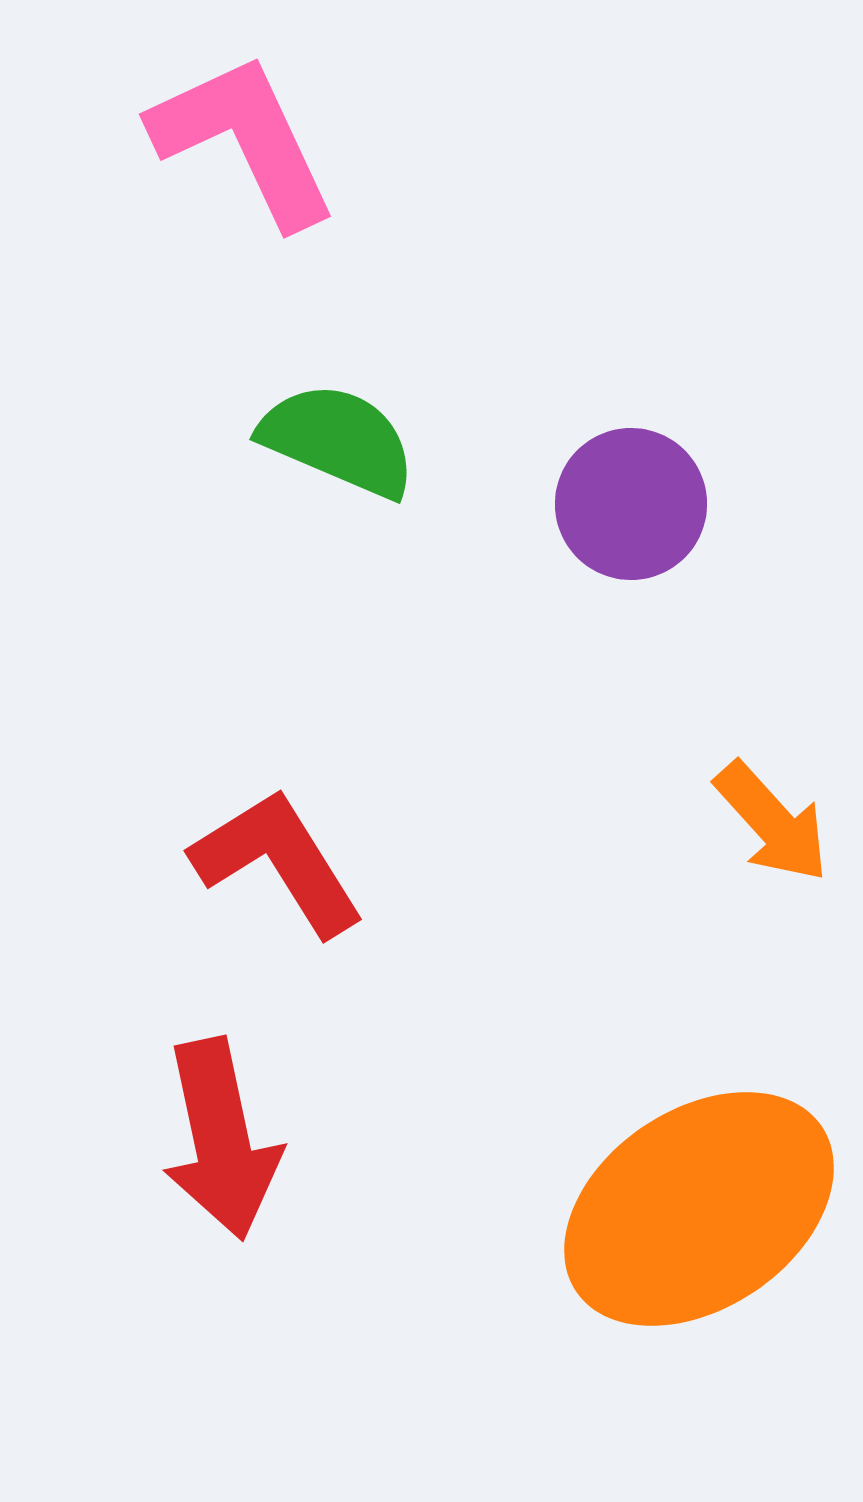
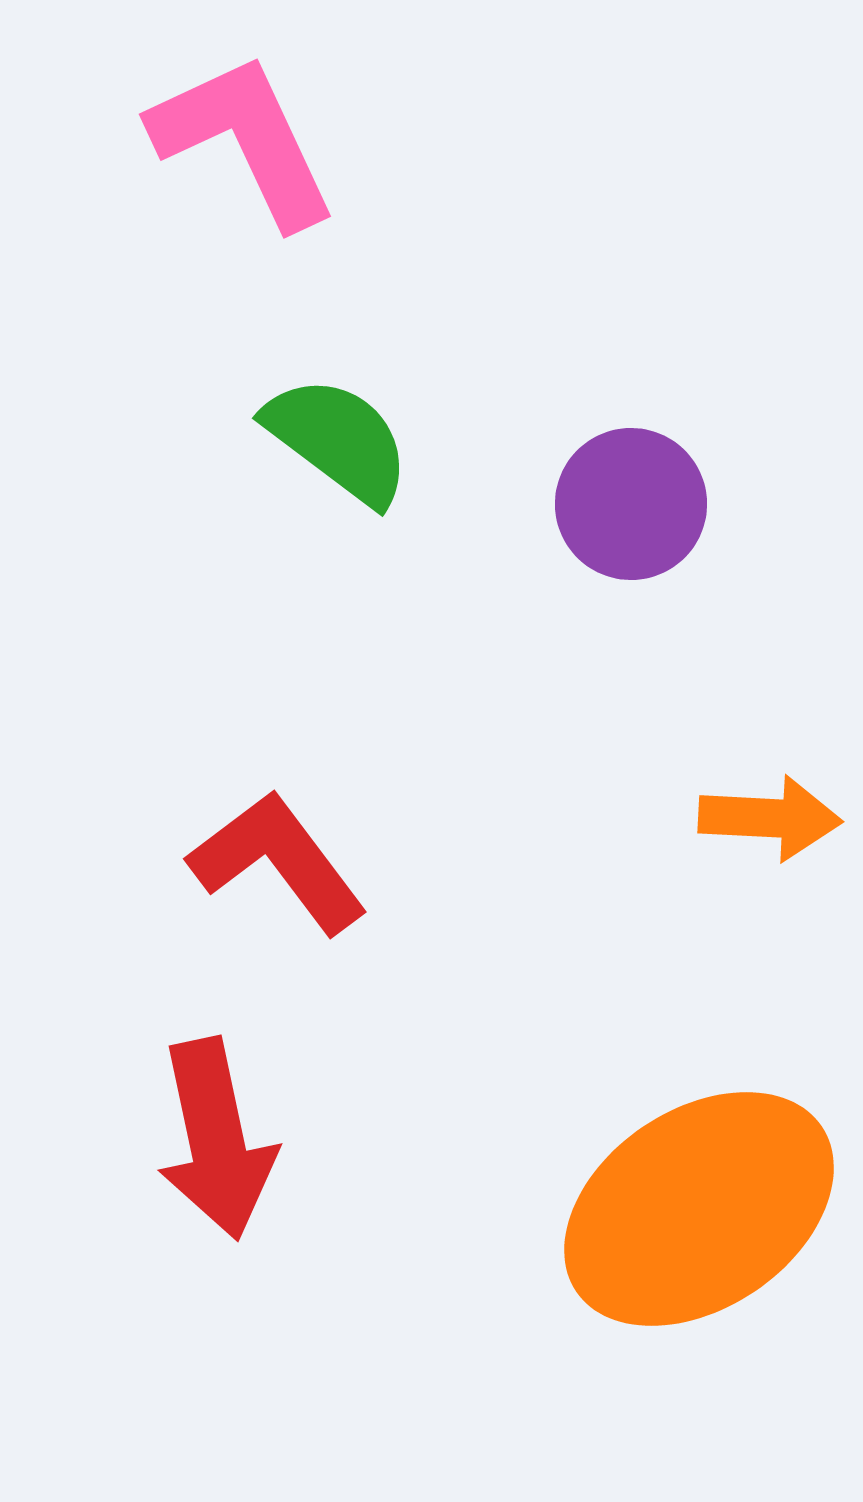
green semicircle: rotated 14 degrees clockwise
orange arrow: moved 2 px left, 4 px up; rotated 45 degrees counterclockwise
red L-shape: rotated 5 degrees counterclockwise
red arrow: moved 5 px left
